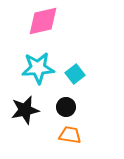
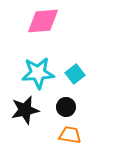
pink diamond: rotated 8 degrees clockwise
cyan star: moved 5 px down
